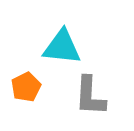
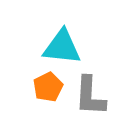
orange pentagon: moved 22 px right
